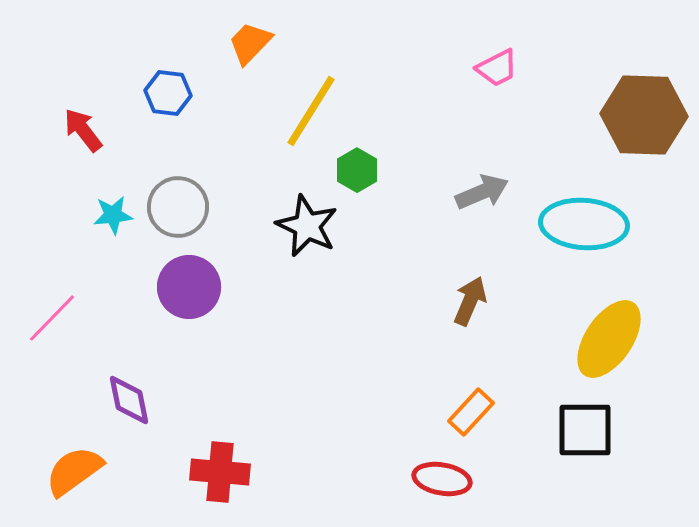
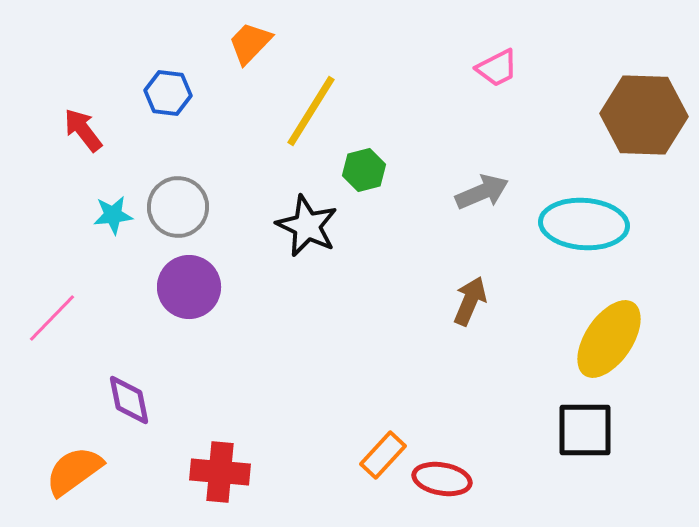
green hexagon: moved 7 px right; rotated 15 degrees clockwise
orange rectangle: moved 88 px left, 43 px down
